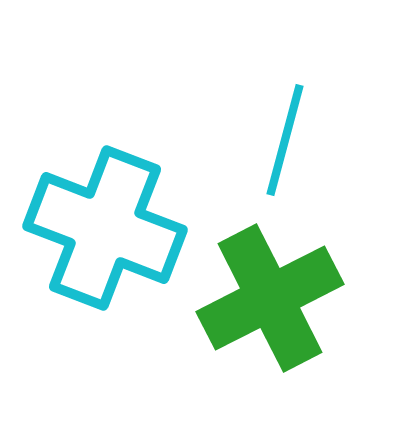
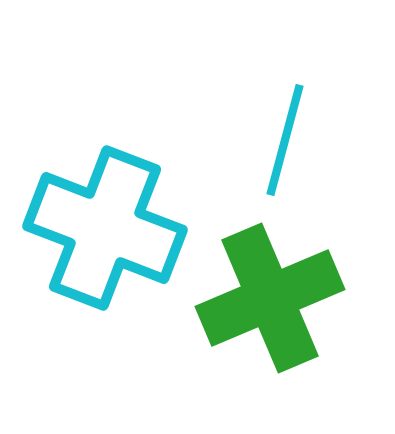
green cross: rotated 4 degrees clockwise
